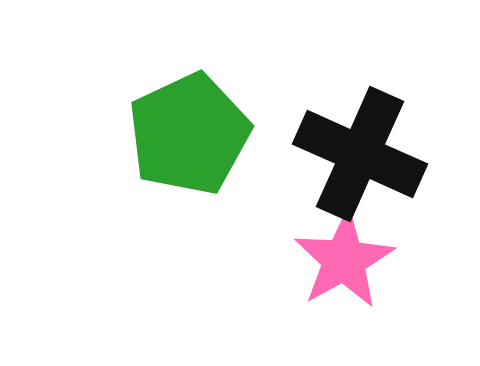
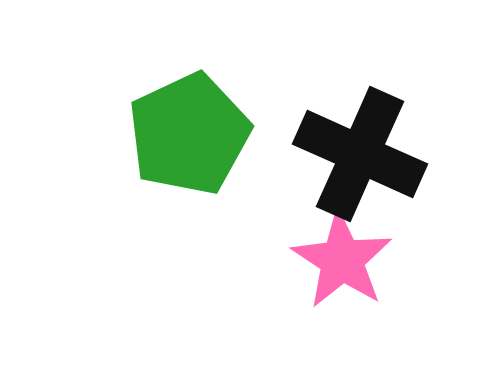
pink star: moved 2 px left; rotated 10 degrees counterclockwise
